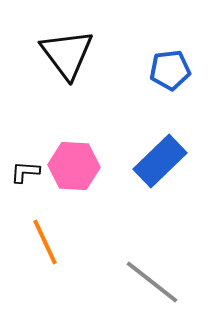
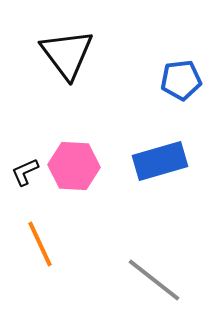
blue pentagon: moved 11 px right, 10 px down
blue rectangle: rotated 28 degrees clockwise
black L-shape: rotated 28 degrees counterclockwise
orange line: moved 5 px left, 2 px down
gray line: moved 2 px right, 2 px up
